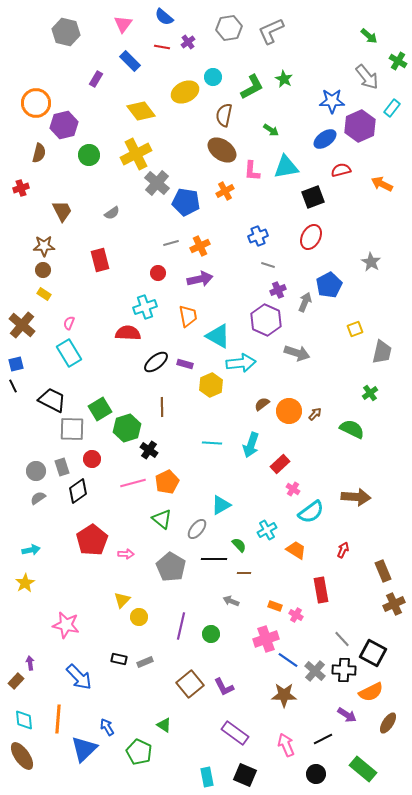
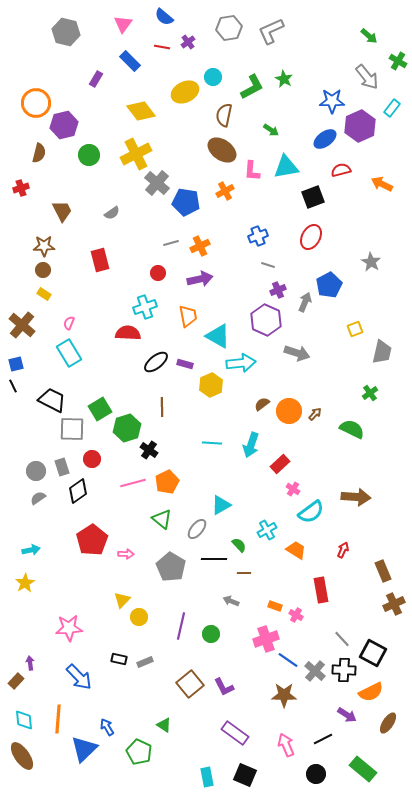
pink star at (66, 625): moved 3 px right, 3 px down; rotated 16 degrees counterclockwise
